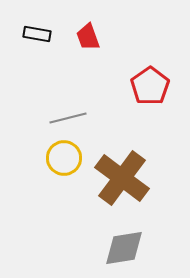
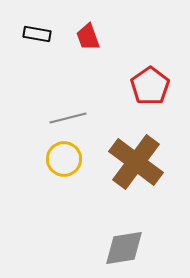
yellow circle: moved 1 px down
brown cross: moved 14 px right, 16 px up
